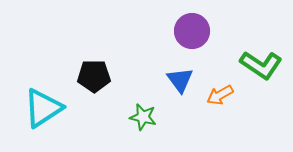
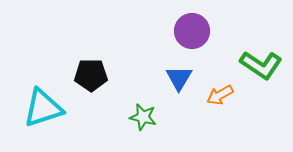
black pentagon: moved 3 px left, 1 px up
blue triangle: moved 1 px left, 2 px up; rotated 8 degrees clockwise
cyan triangle: rotated 15 degrees clockwise
